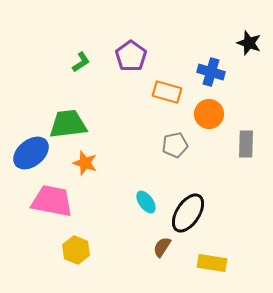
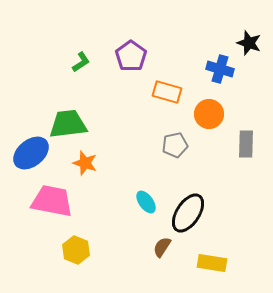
blue cross: moved 9 px right, 3 px up
